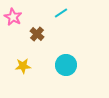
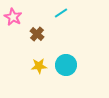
yellow star: moved 16 px right
